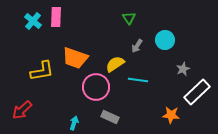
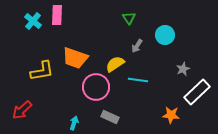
pink rectangle: moved 1 px right, 2 px up
cyan circle: moved 5 px up
